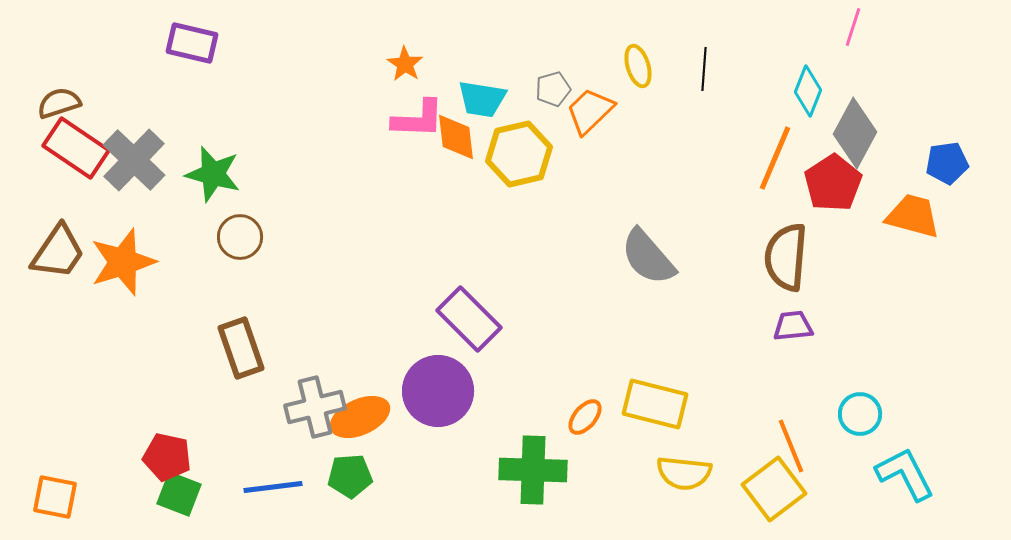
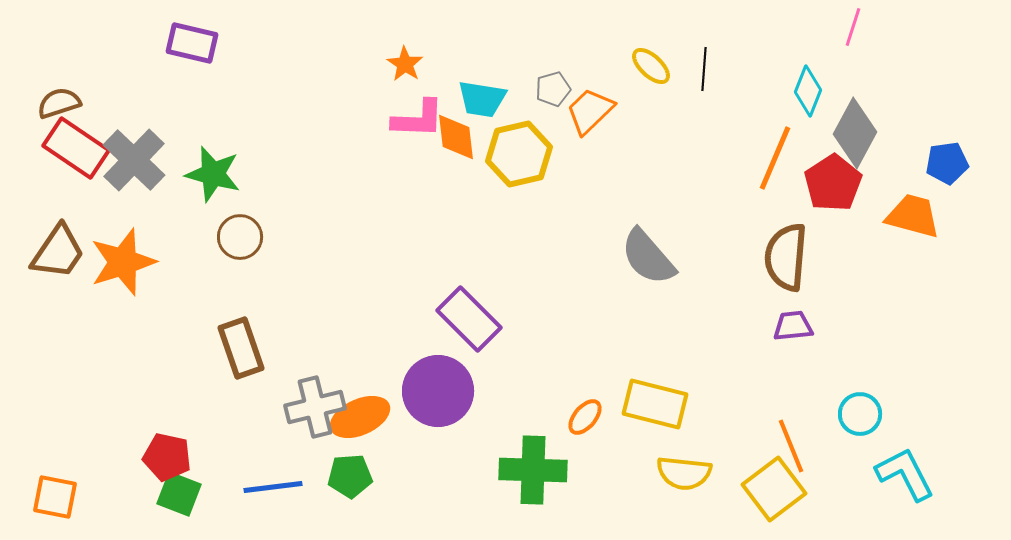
yellow ellipse at (638, 66): moved 13 px right; rotated 30 degrees counterclockwise
